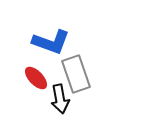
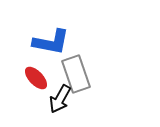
blue L-shape: rotated 9 degrees counterclockwise
black arrow: rotated 40 degrees clockwise
